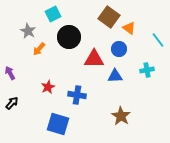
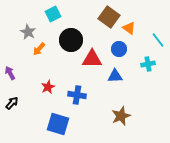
gray star: moved 1 px down
black circle: moved 2 px right, 3 px down
red triangle: moved 2 px left
cyan cross: moved 1 px right, 6 px up
brown star: rotated 18 degrees clockwise
